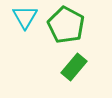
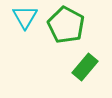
green rectangle: moved 11 px right
